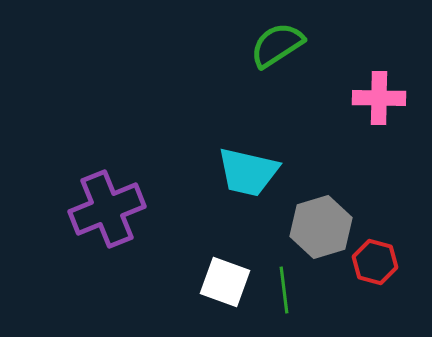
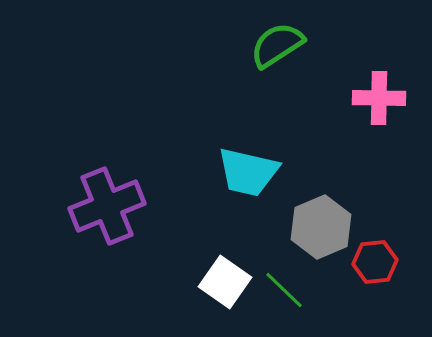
purple cross: moved 3 px up
gray hexagon: rotated 6 degrees counterclockwise
red hexagon: rotated 21 degrees counterclockwise
white square: rotated 15 degrees clockwise
green line: rotated 39 degrees counterclockwise
